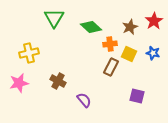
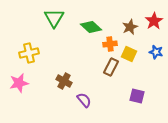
blue star: moved 3 px right, 1 px up
brown cross: moved 6 px right
